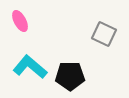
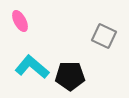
gray square: moved 2 px down
cyan L-shape: moved 2 px right
